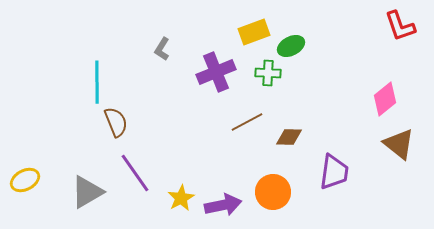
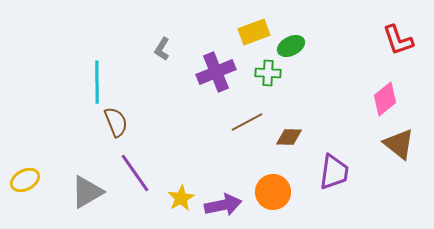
red L-shape: moved 2 px left, 14 px down
